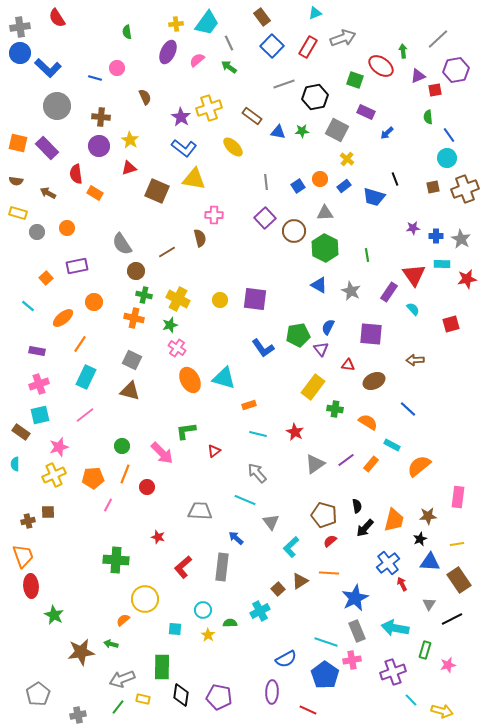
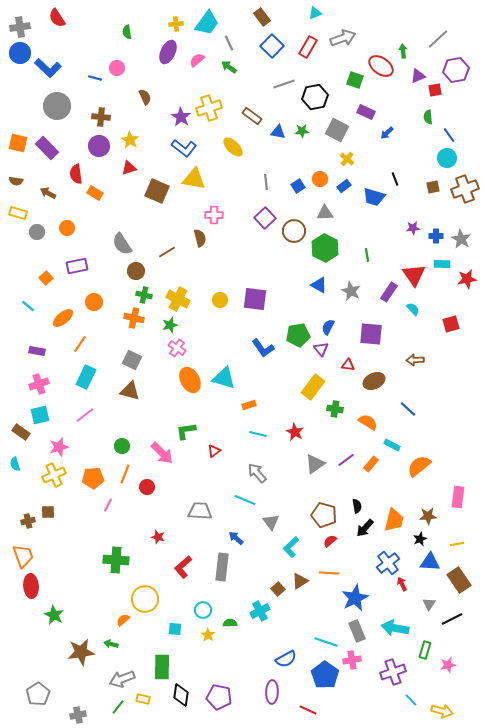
cyan semicircle at (15, 464): rotated 16 degrees counterclockwise
